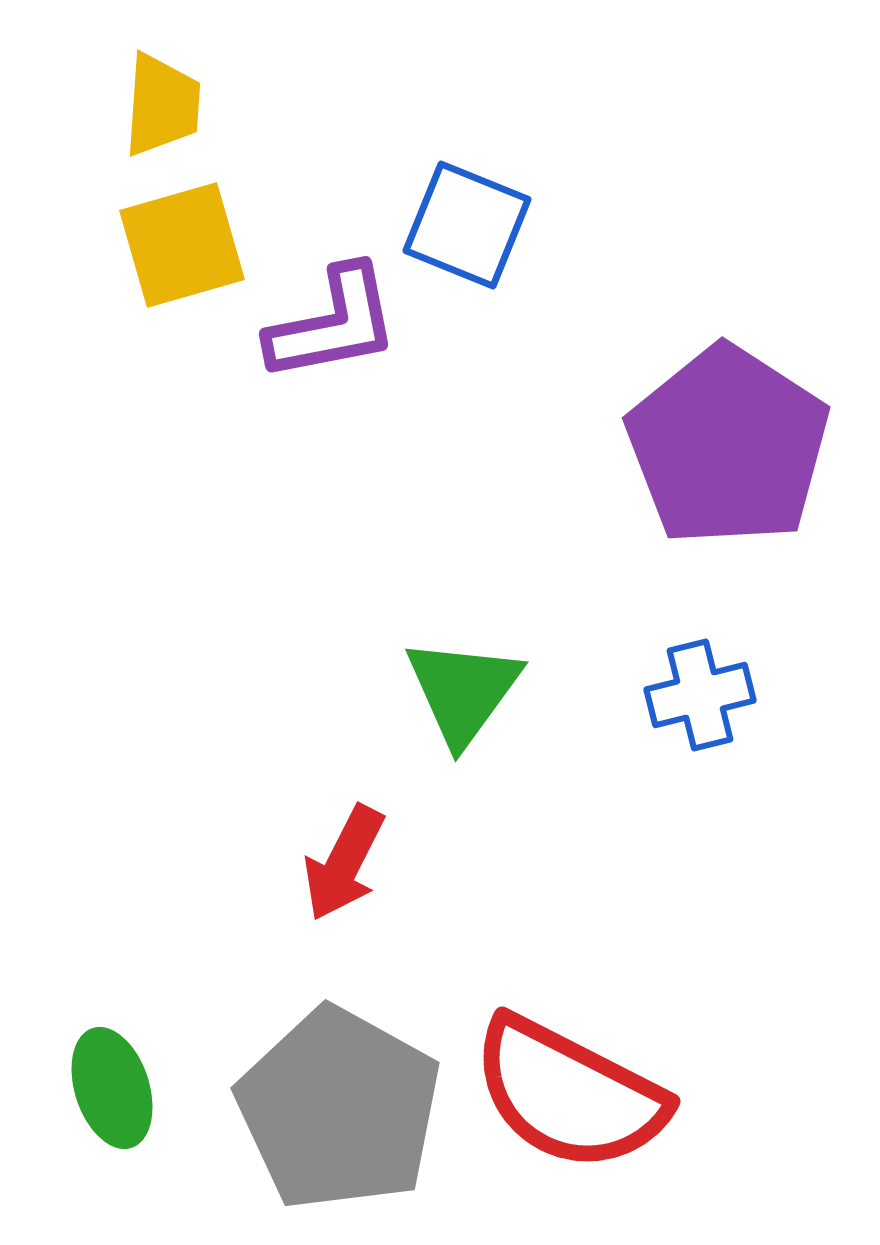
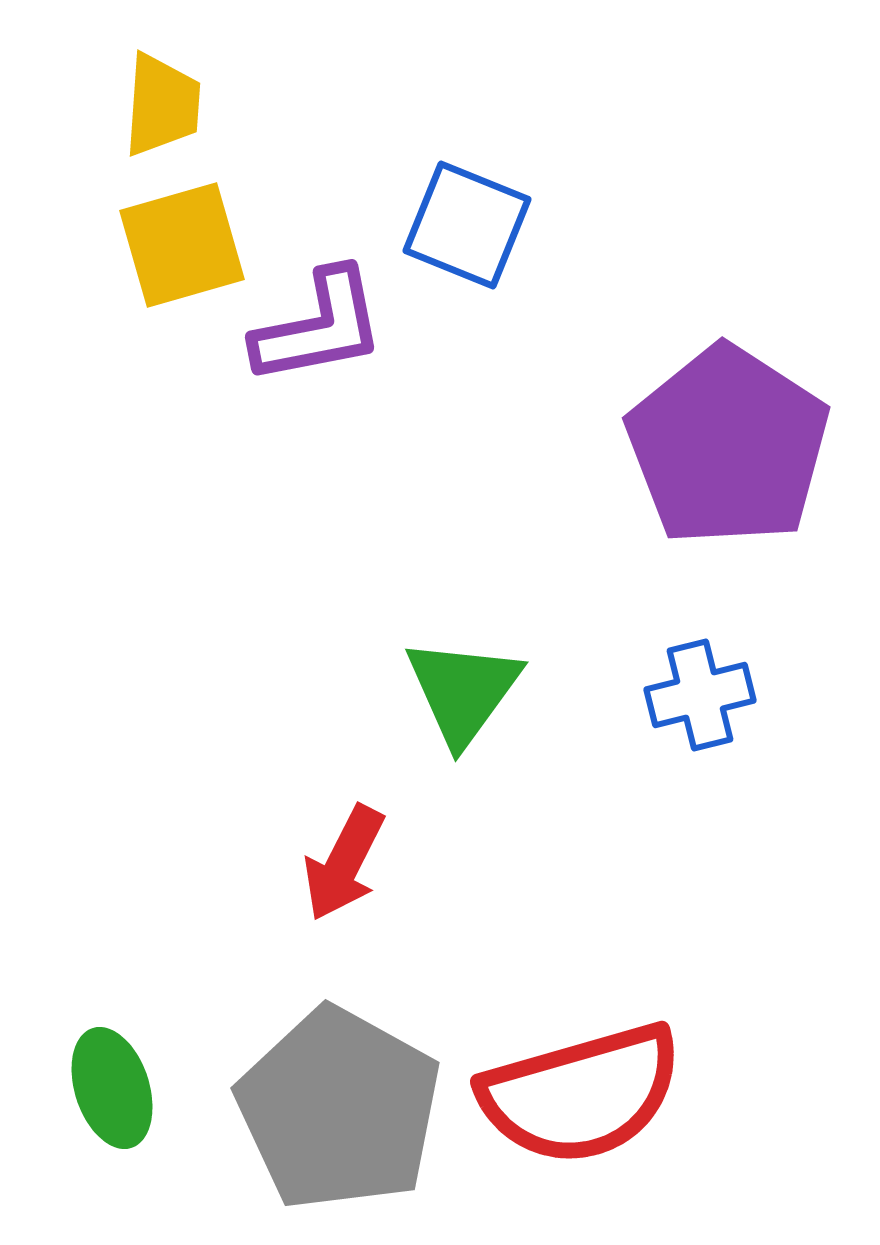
purple L-shape: moved 14 px left, 3 px down
red semicircle: moved 12 px right; rotated 43 degrees counterclockwise
